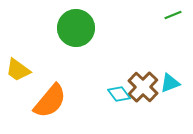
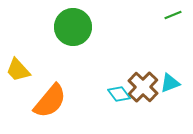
green circle: moved 3 px left, 1 px up
yellow trapezoid: rotated 12 degrees clockwise
